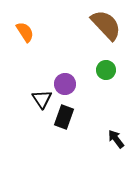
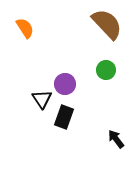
brown semicircle: moved 1 px right, 1 px up
orange semicircle: moved 4 px up
